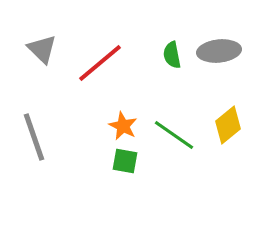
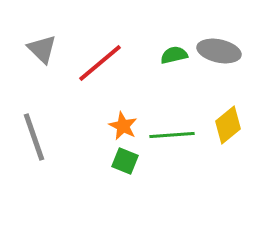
gray ellipse: rotated 18 degrees clockwise
green semicircle: moved 2 px right; rotated 88 degrees clockwise
green line: moved 2 px left; rotated 39 degrees counterclockwise
green square: rotated 12 degrees clockwise
